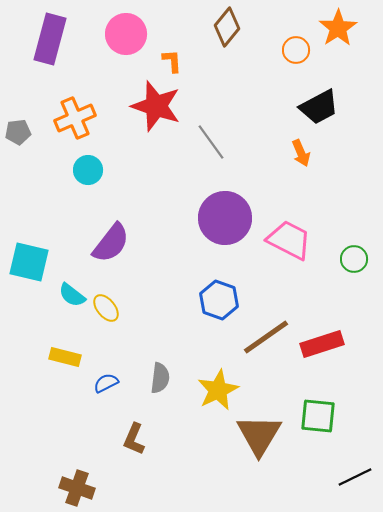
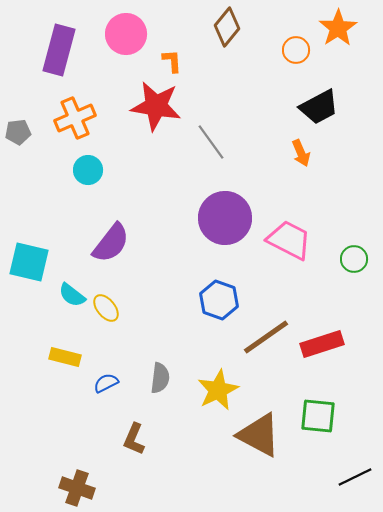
purple rectangle: moved 9 px right, 11 px down
red star: rotated 9 degrees counterclockwise
brown triangle: rotated 33 degrees counterclockwise
